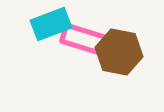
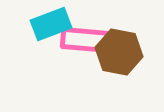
pink rectangle: rotated 12 degrees counterclockwise
